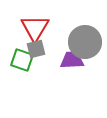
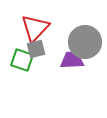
red triangle: rotated 12 degrees clockwise
